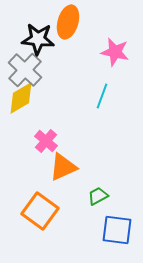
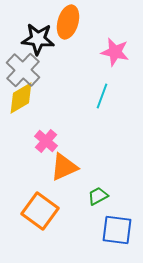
gray cross: moved 2 px left
orange triangle: moved 1 px right
